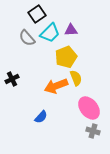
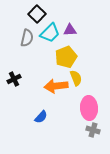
black square: rotated 12 degrees counterclockwise
purple triangle: moved 1 px left
gray semicircle: rotated 126 degrees counterclockwise
black cross: moved 2 px right
orange arrow: rotated 15 degrees clockwise
pink ellipse: rotated 35 degrees clockwise
gray cross: moved 1 px up
